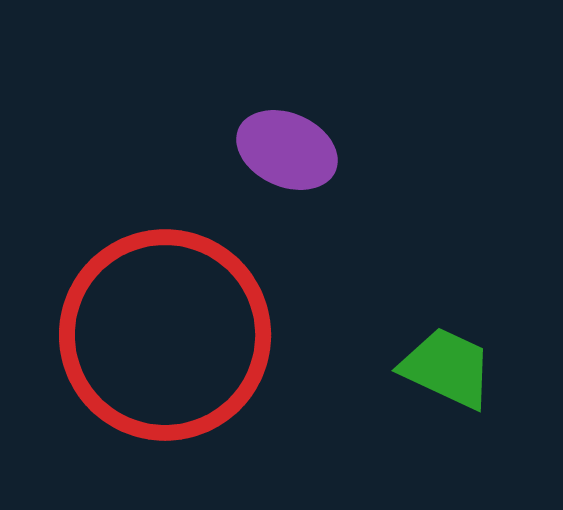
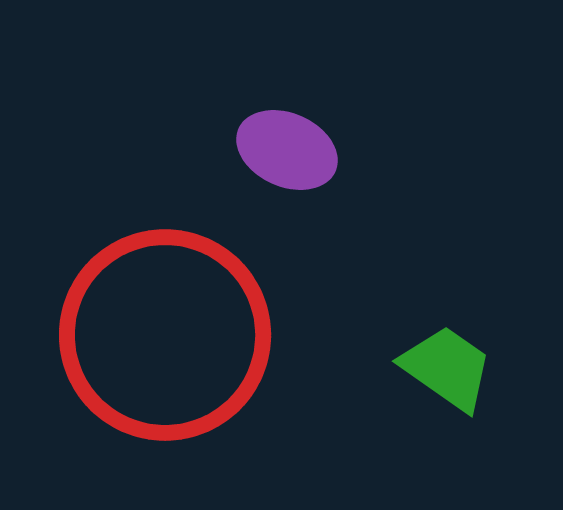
green trapezoid: rotated 10 degrees clockwise
